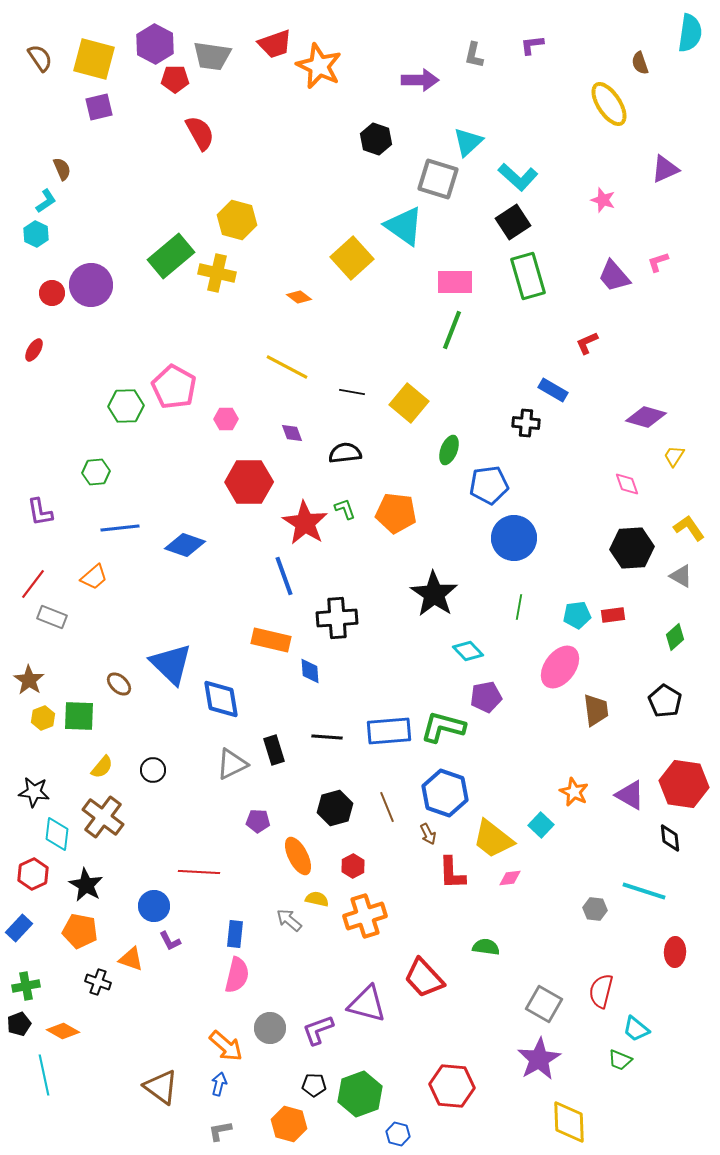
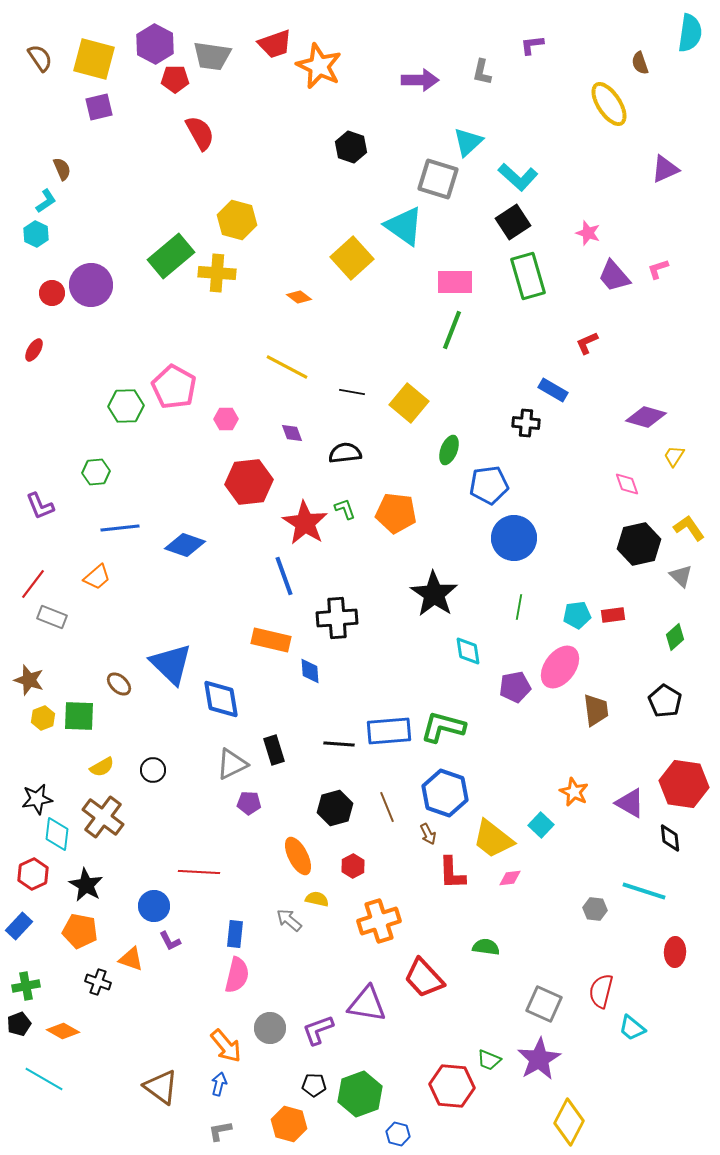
gray L-shape at (474, 55): moved 8 px right, 17 px down
black hexagon at (376, 139): moved 25 px left, 8 px down
pink star at (603, 200): moved 15 px left, 33 px down
pink L-shape at (658, 262): moved 7 px down
yellow cross at (217, 273): rotated 9 degrees counterclockwise
red hexagon at (249, 482): rotated 6 degrees counterclockwise
purple L-shape at (40, 512): moved 6 px up; rotated 12 degrees counterclockwise
black hexagon at (632, 548): moved 7 px right, 4 px up; rotated 9 degrees counterclockwise
gray triangle at (681, 576): rotated 15 degrees clockwise
orange trapezoid at (94, 577): moved 3 px right
cyan diamond at (468, 651): rotated 36 degrees clockwise
brown star at (29, 680): rotated 16 degrees counterclockwise
purple pentagon at (486, 697): moved 29 px right, 10 px up
black line at (327, 737): moved 12 px right, 7 px down
yellow semicircle at (102, 767): rotated 20 degrees clockwise
black star at (34, 792): moved 3 px right, 7 px down; rotated 16 degrees counterclockwise
purple triangle at (630, 795): moved 8 px down
purple pentagon at (258, 821): moved 9 px left, 18 px up
orange cross at (365, 916): moved 14 px right, 5 px down
blue rectangle at (19, 928): moved 2 px up
purple triangle at (367, 1004): rotated 6 degrees counterclockwise
gray square at (544, 1004): rotated 6 degrees counterclockwise
cyan trapezoid at (636, 1029): moved 4 px left, 1 px up
orange arrow at (226, 1046): rotated 9 degrees clockwise
green trapezoid at (620, 1060): moved 131 px left
cyan line at (44, 1075): moved 4 px down; rotated 48 degrees counterclockwise
yellow diamond at (569, 1122): rotated 30 degrees clockwise
